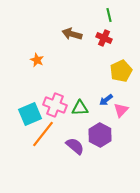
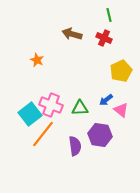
pink cross: moved 4 px left
pink triangle: rotated 35 degrees counterclockwise
cyan square: rotated 15 degrees counterclockwise
purple hexagon: rotated 20 degrees counterclockwise
purple semicircle: rotated 42 degrees clockwise
